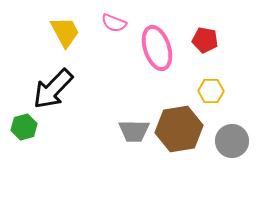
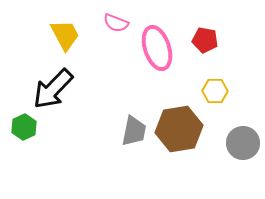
pink semicircle: moved 2 px right
yellow trapezoid: moved 3 px down
yellow hexagon: moved 4 px right
green hexagon: rotated 10 degrees counterclockwise
gray trapezoid: rotated 80 degrees counterclockwise
gray circle: moved 11 px right, 2 px down
